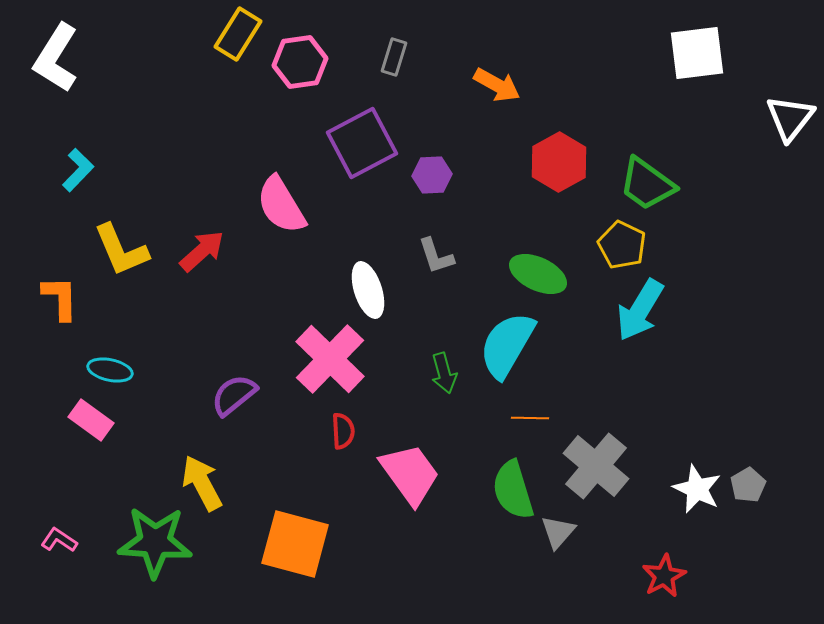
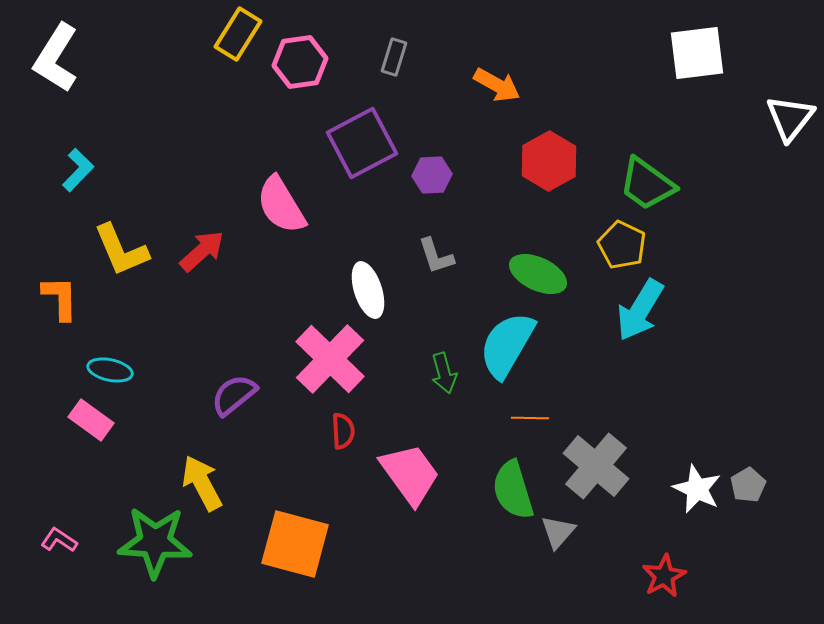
red hexagon: moved 10 px left, 1 px up
